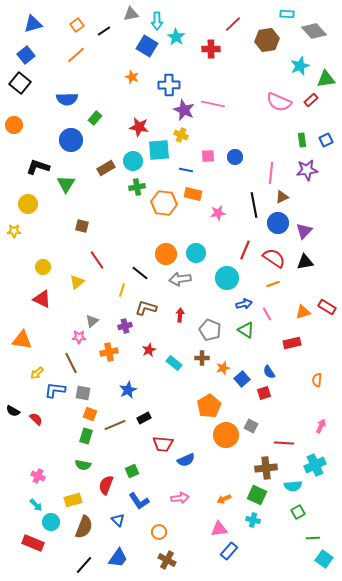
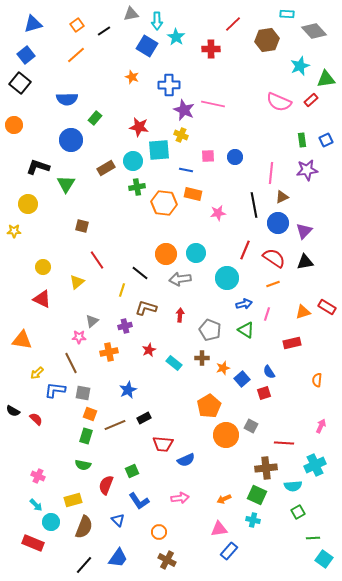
pink line at (267, 314): rotated 48 degrees clockwise
